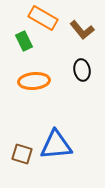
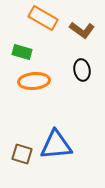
brown L-shape: rotated 15 degrees counterclockwise
green rectangle: moved 2 px left, 11 px down; rotated 48 degrees counterclockwise
